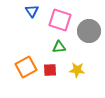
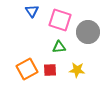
gray circle: moved 1 px left, 1 px down
orange square: moved 1 px right, 2 px down
